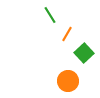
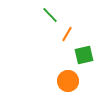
green line: rotated 12 degrees counterclockwise
green square: moved 2 px down; rotated 30 degrees clockwise
